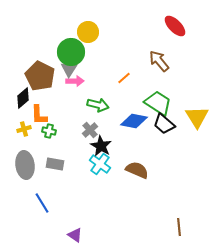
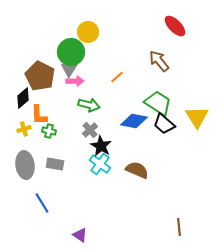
orange line: moved 7 px left, 1 px up
green arrow: moved 9 px left
purple triangle: moved 5 px right
